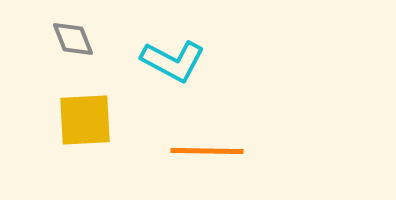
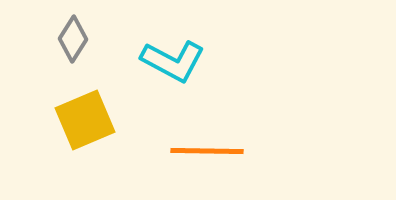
gray diamond: rotated 54 degrees clockwise
yellow square: rotated 20 degrees counterclockwise
